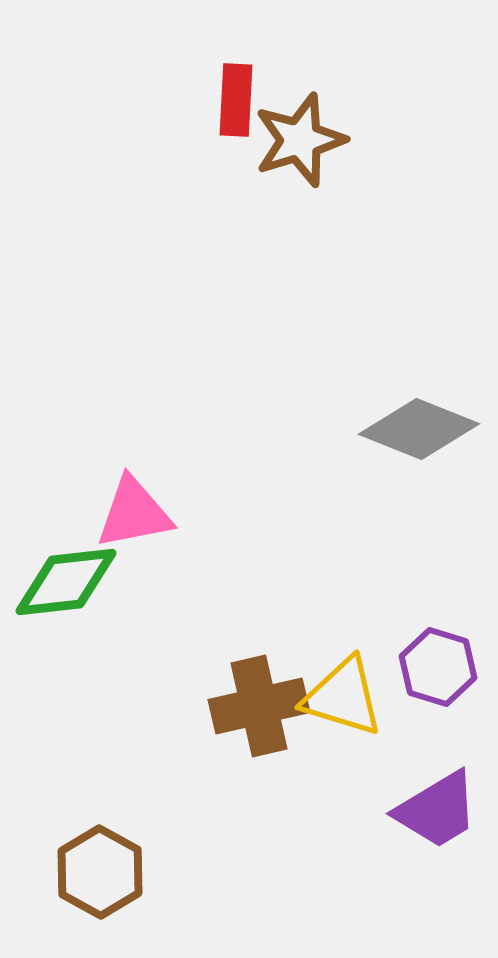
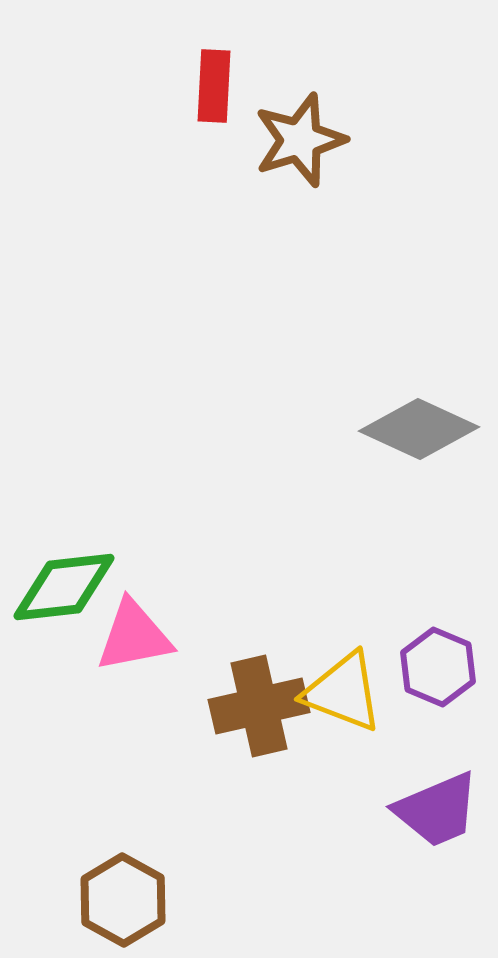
red rectangle: moved 22 px left, 14 px up
gray diamond: rotated 3 degrees clockwise
pink triangle: moved 123 px down
green diamond: moved 2 px left, 5 px down
purple hexagon: rotated 6 degrees clockwise
yellow triangle: moved 5 px up; rotated 4 degrees clockwise
purple trapezoid: rotated 8 degrees clockwise
brown hexagon: moved 23 px right, 28 px down
